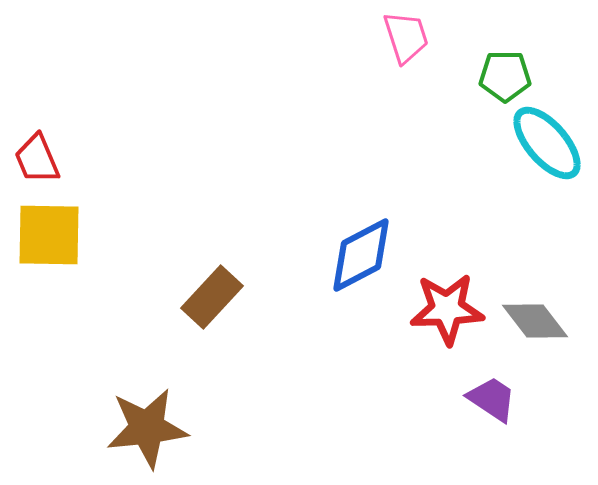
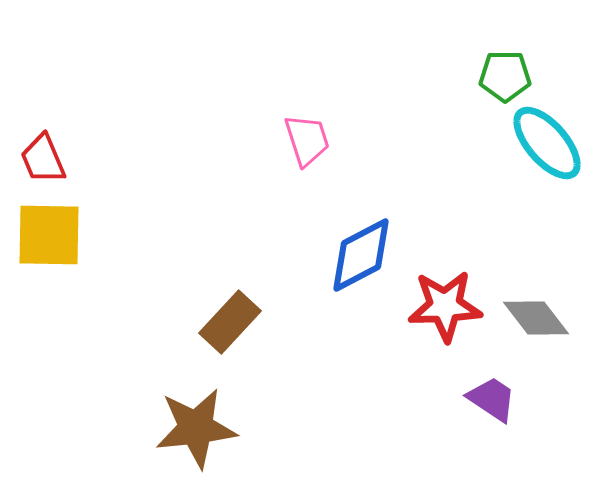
pink trapezoid: moved 99 px left, 103 px down
red trapezoid: moved 6 px right
brown rectangle: moved 18 px right, 25 px down
red star: moved 2 px left, 3 px up
gray diamond: moved 1 px right, 3 px up
brown star: moved 49 px right
